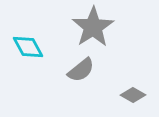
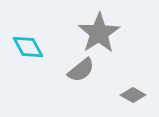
gray star: moved 6 px right, 6 px down
